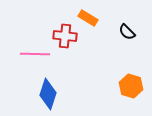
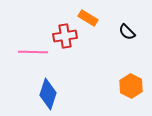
red cross: rotated 15 degrees counterclockwise
pink line: moved 2 px left, 2 px up
orange hexagon: rotated 10 degrees clockwise
